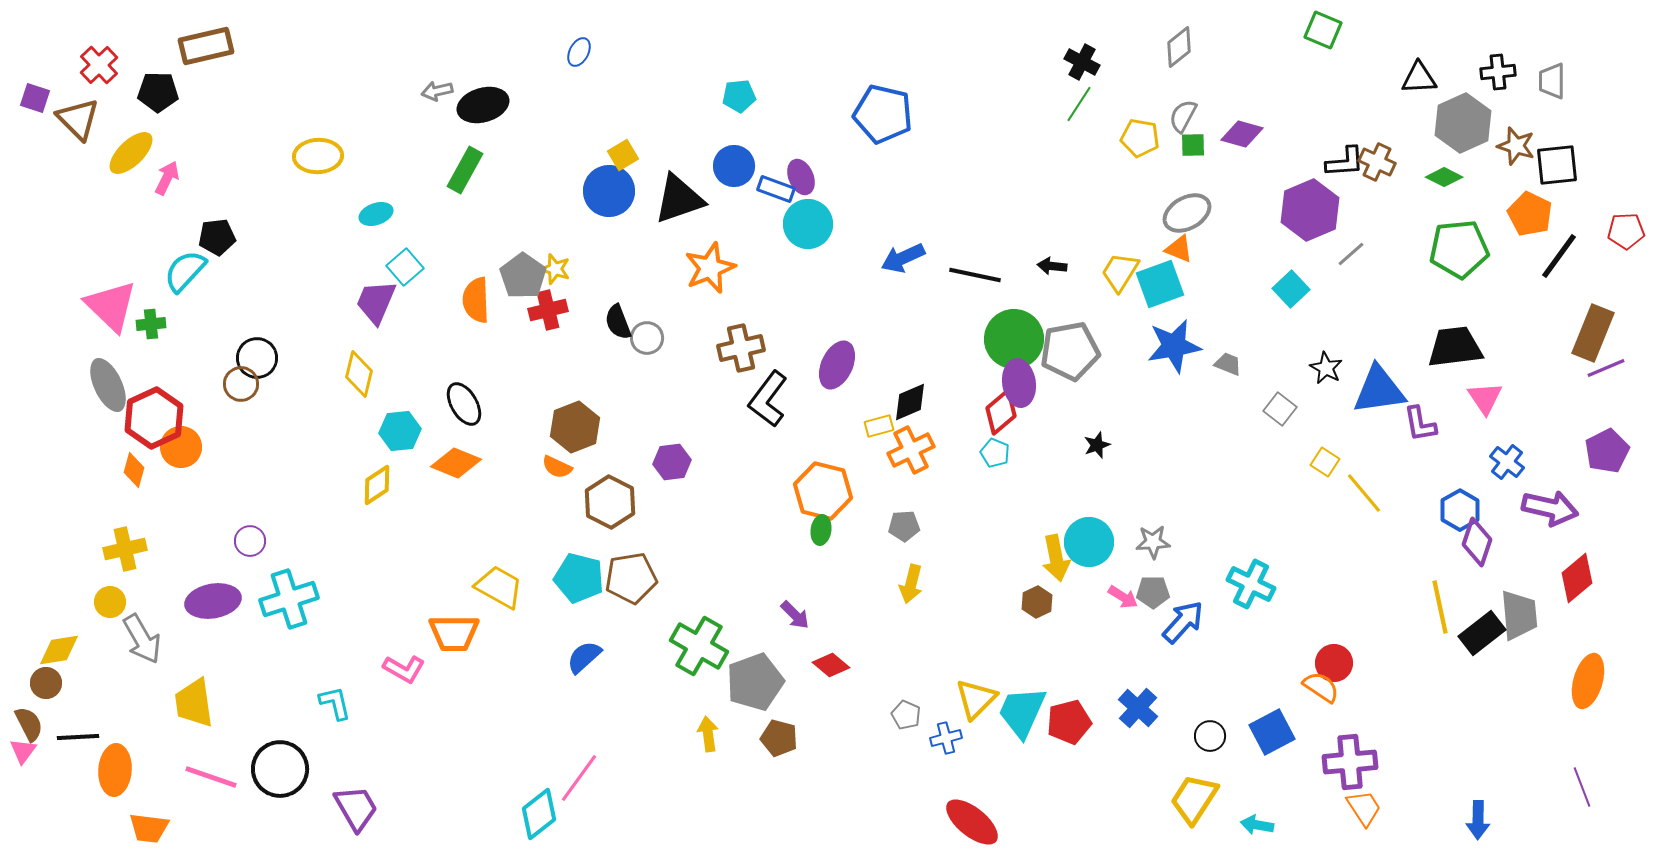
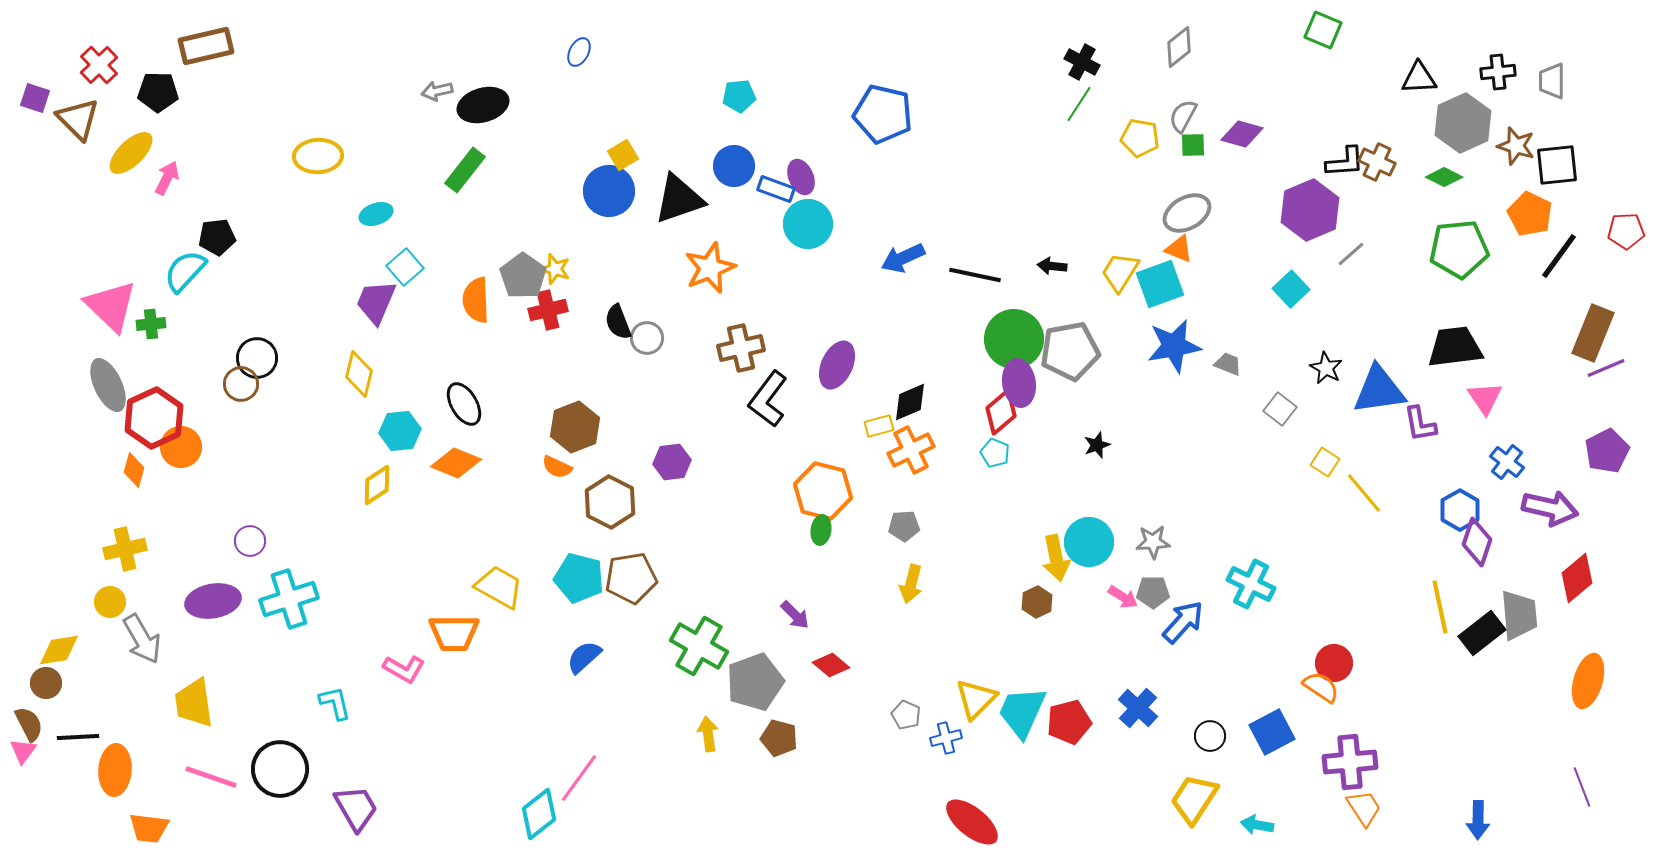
green rectangle at (465, 170): rotated 9 degrees clockwise
